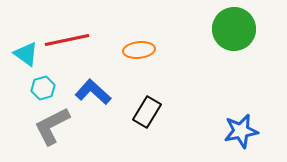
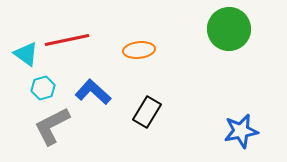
green circle: moved 5 px left
